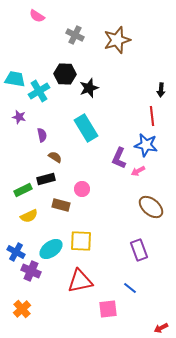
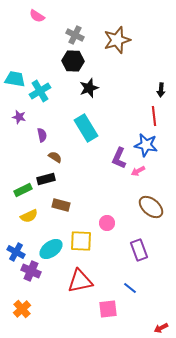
black hexagon: moved 8 px right, 13 px up
cyan cross: moved 1 px right
red line: moved 2 px right
pink circle: moved 25 px right, 34 px down
